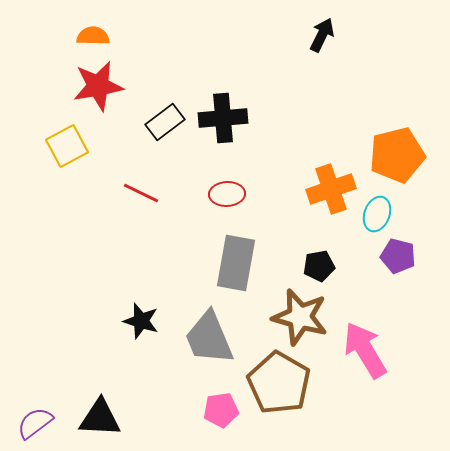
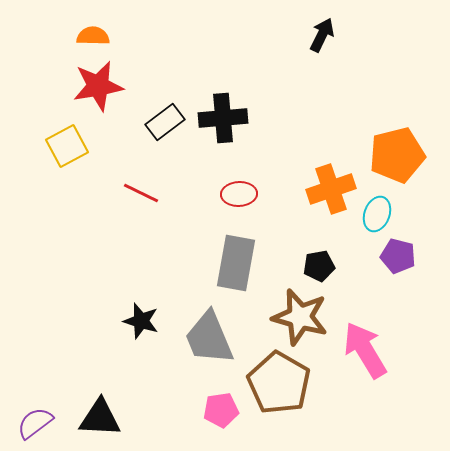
red ellipse: moved 12 px right
